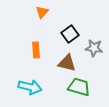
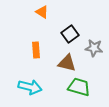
orange triangle: rotated 40 degrees counterclockwise
